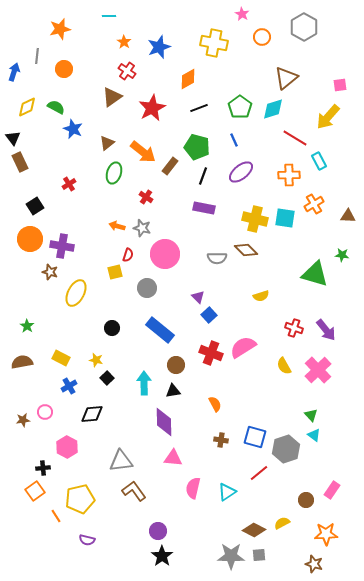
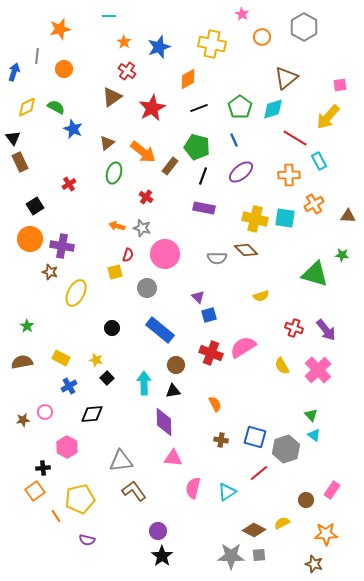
yellow cross at (214, 43): moved 2 px left, 1 px down
blue square at (209, 315): rotated 28 degrees clockwise
yellow semicircle at (284, 366): moved 2 px left
